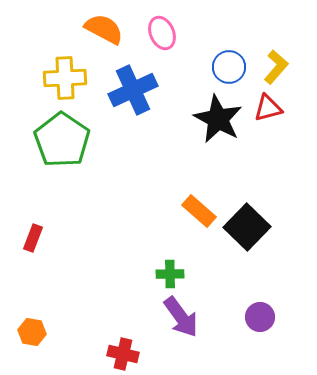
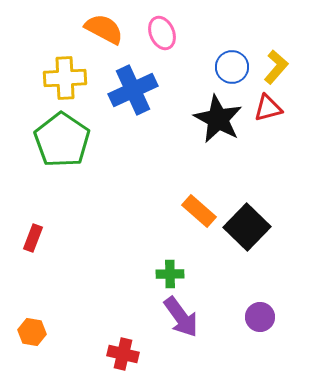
blue circle: moved 3 px right
